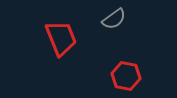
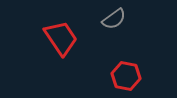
red trapezoid: rotated 12 degrees counterclockwise
